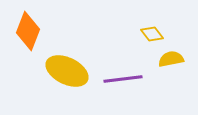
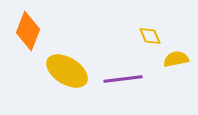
yellow diamond: moved 2 px left, 2 px down; rotated 15 degrees clockwise
yellow semicircle: moved 5 px right
yellow ellipse: rotated 6 degrees clockwise
